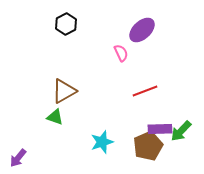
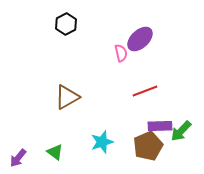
purple ellipse: moved 2 px left, 9 px down
pink semicircle: rotated 12 degrees clockwise
brown triangle: moved 3 px right, 6 px down
green triangle: moved 35 px down; rotated 18 degrees clockwise
purple rectangle: moved 3 px up
